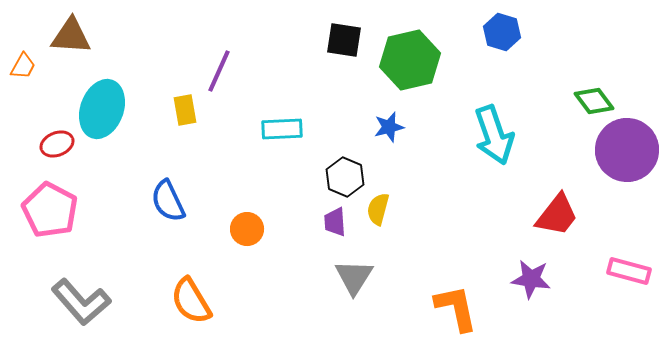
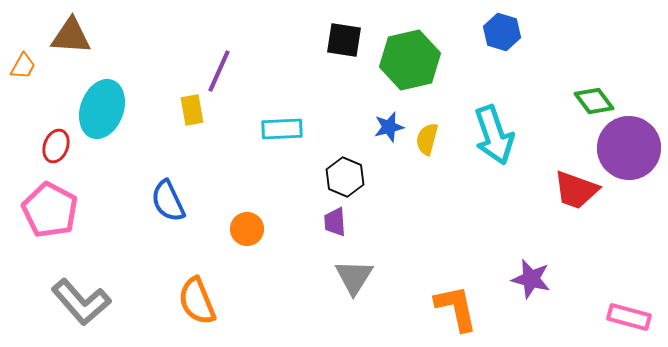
yellow rectangle: moved 7 px right
red ellipse: moved 1 px left, 2 px down; rotated 48 degrees counterclockwise
purple circle: moved 2 px right, 2 px up
yellow semicircle: moved 49 px right, 70 px up
red trapezoid: moved 19 px right, 25 px up; rotated 72 degrees clockwise
pink rectangle: moved 46 px down
purple star: rotated 6 degrees clockwise
orange semicircle: moved 6 px right; rotated 9 degrees clockwise
